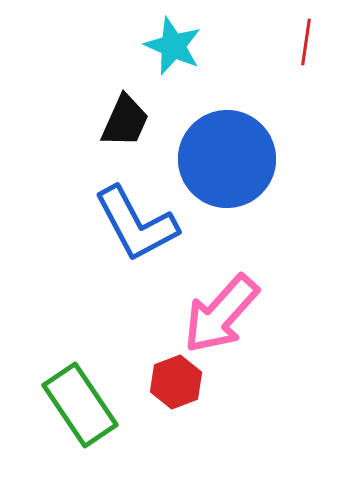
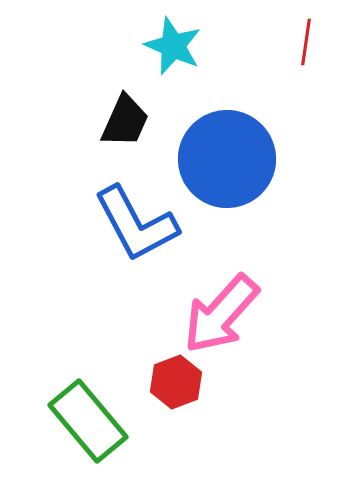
green rectangle: moved 8 px right, 16 px down; rotated 6 degrees counterclockwise
